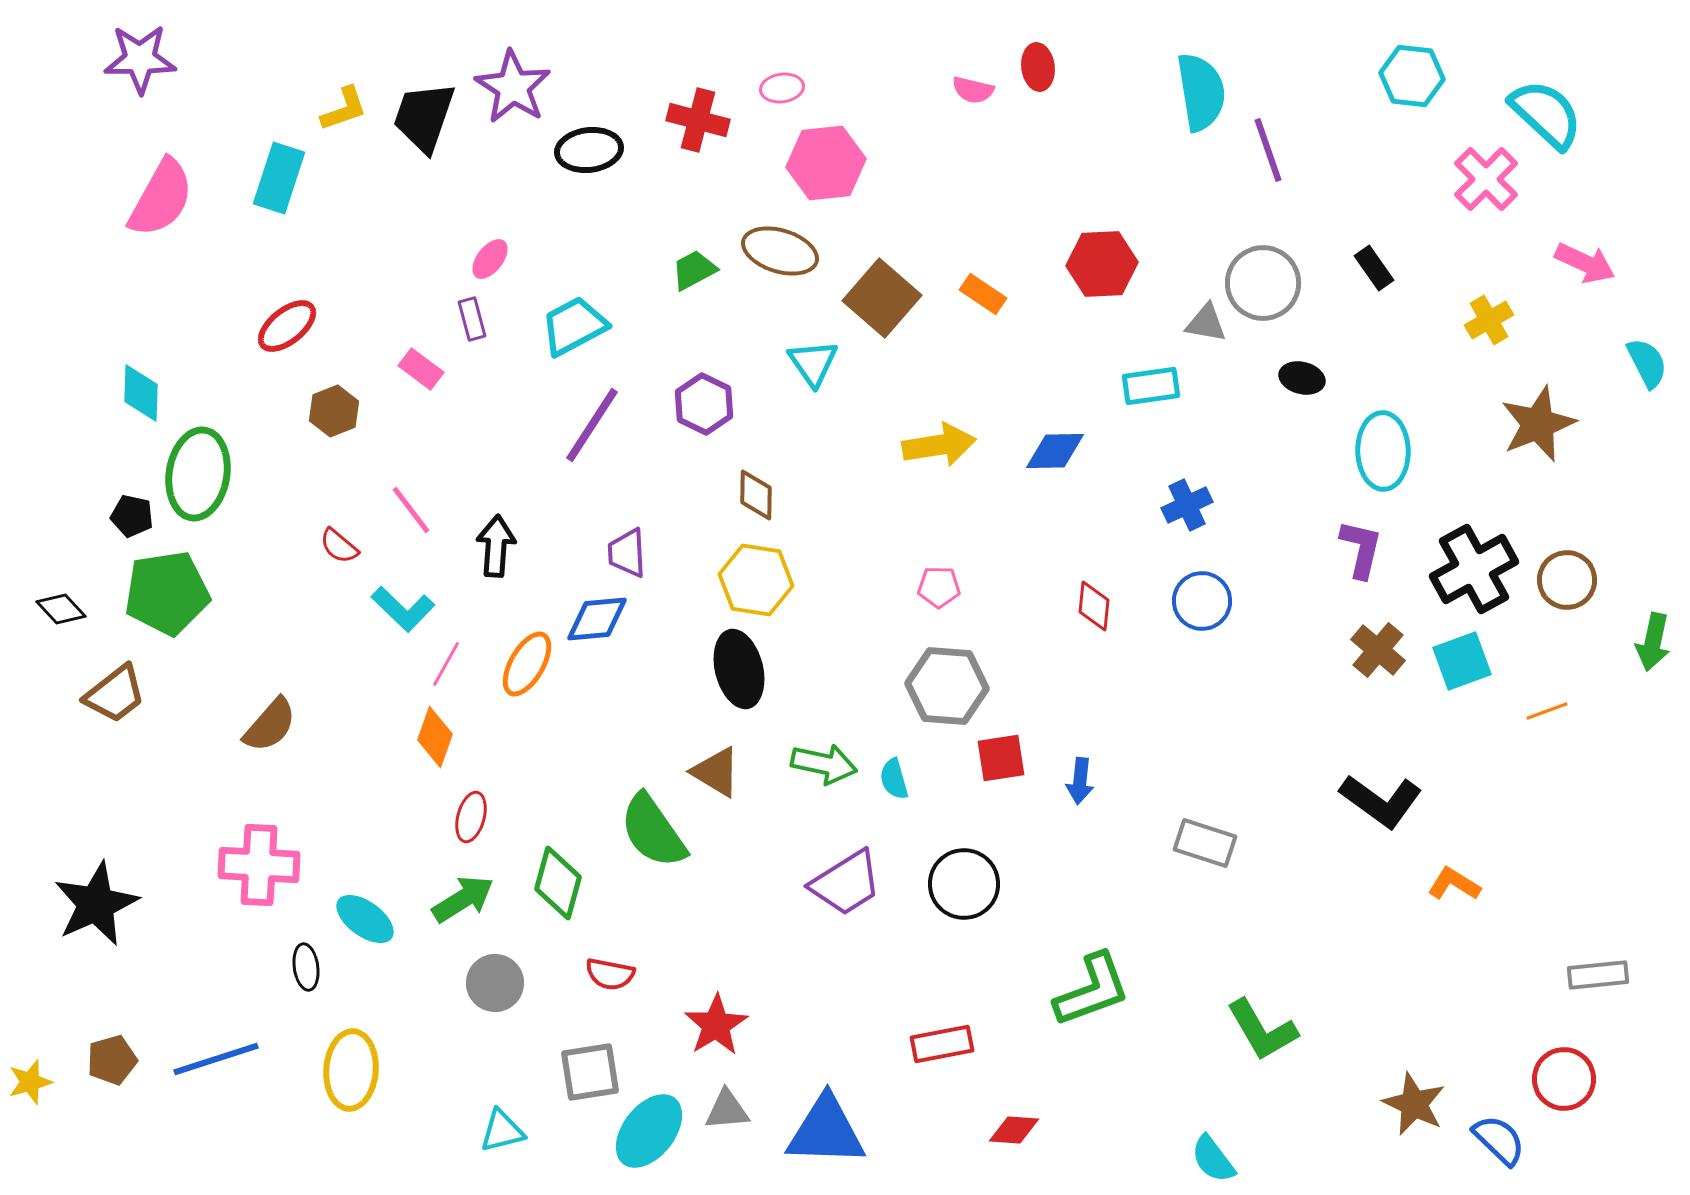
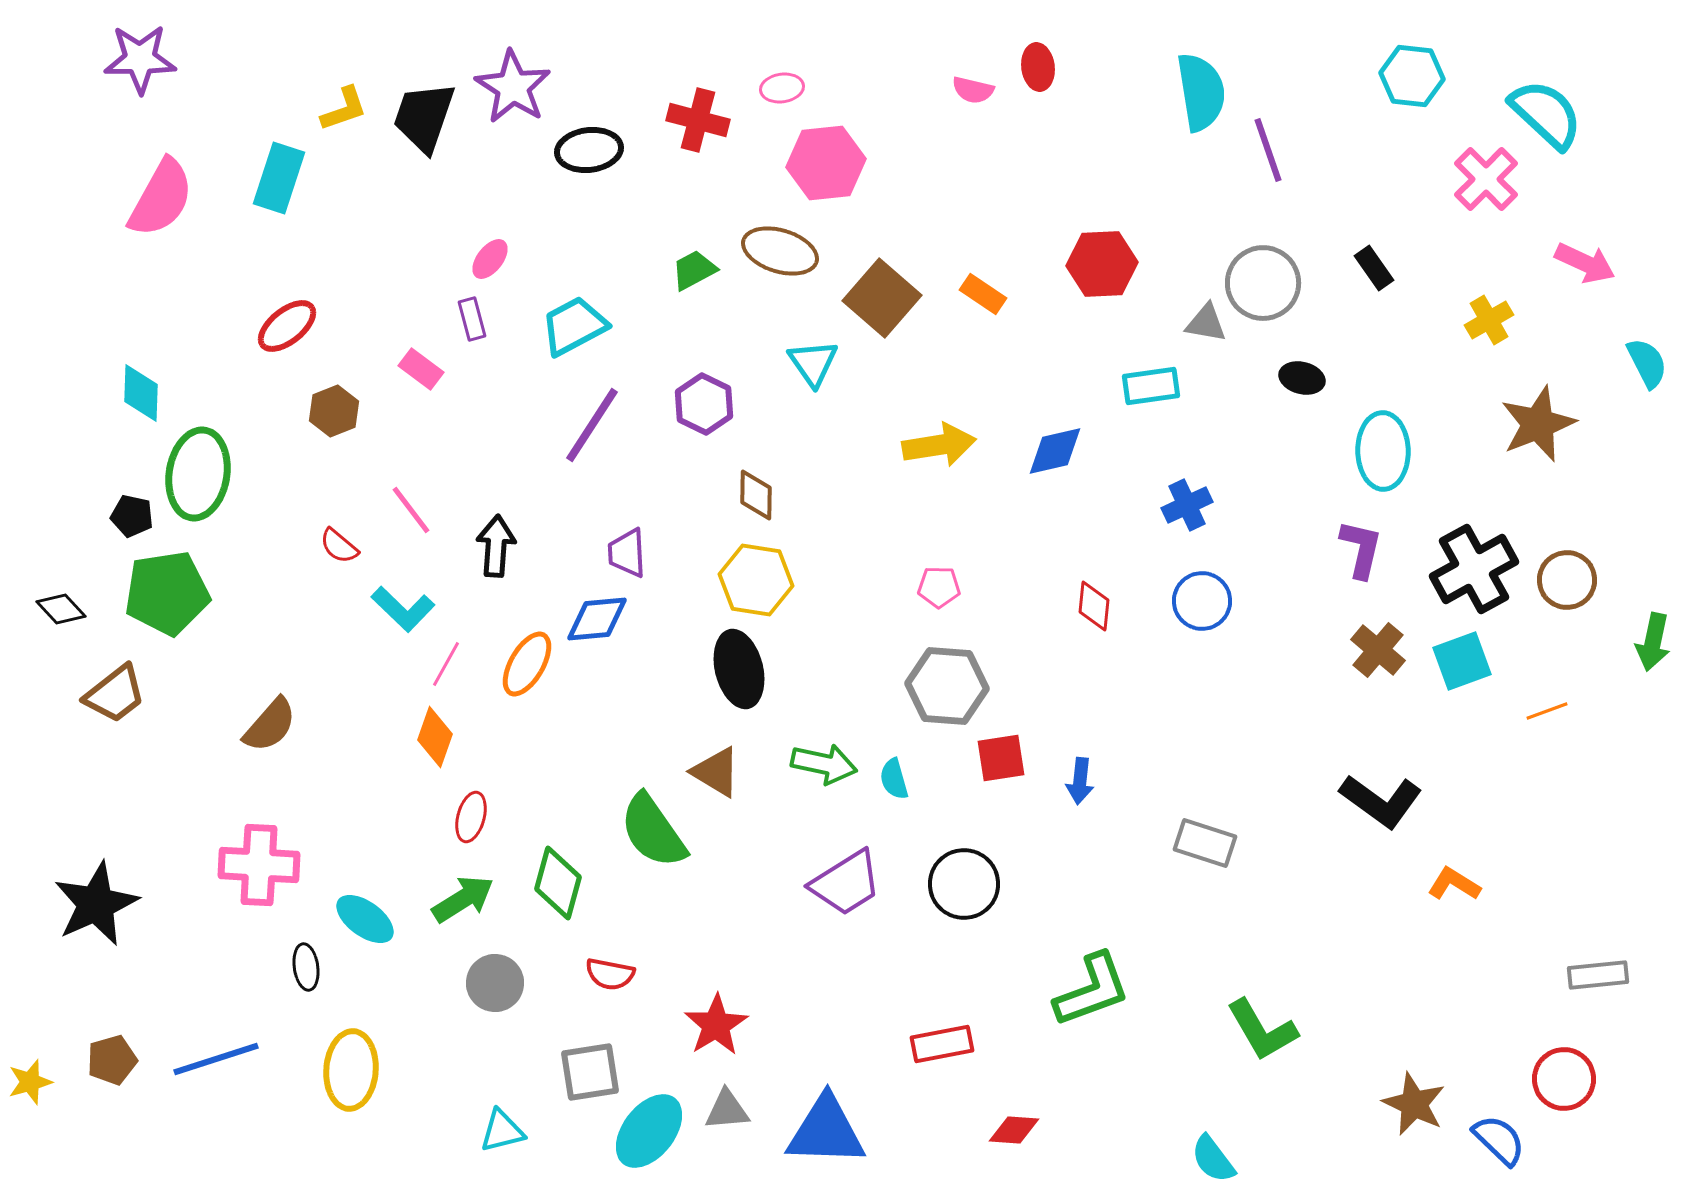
blue diamond at (1055, 451): rotated 12 degrees counterclockwise
